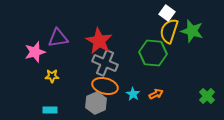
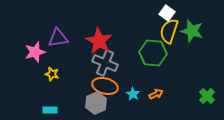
yellow star: moved 2 px up; rotated 16 degrees clockwise
